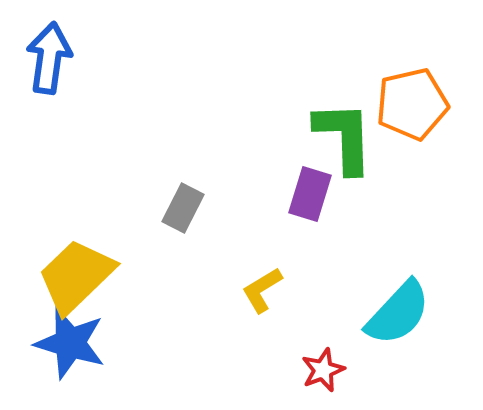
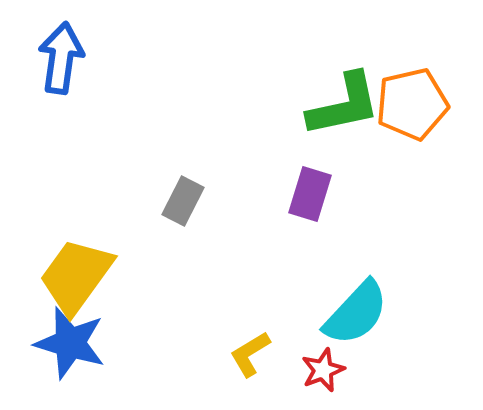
blue arrow: moved 12 px right
green L-shape: moved 32 px up; rotated 80 degrees clockwise
gray rectangle: moved 7 px up
yellow trapezoid: rotated 10 degrees counterclockwise
yellow L-shape: moved 12 px left, 64 px down
cyan semicircle: moved 42 px left
